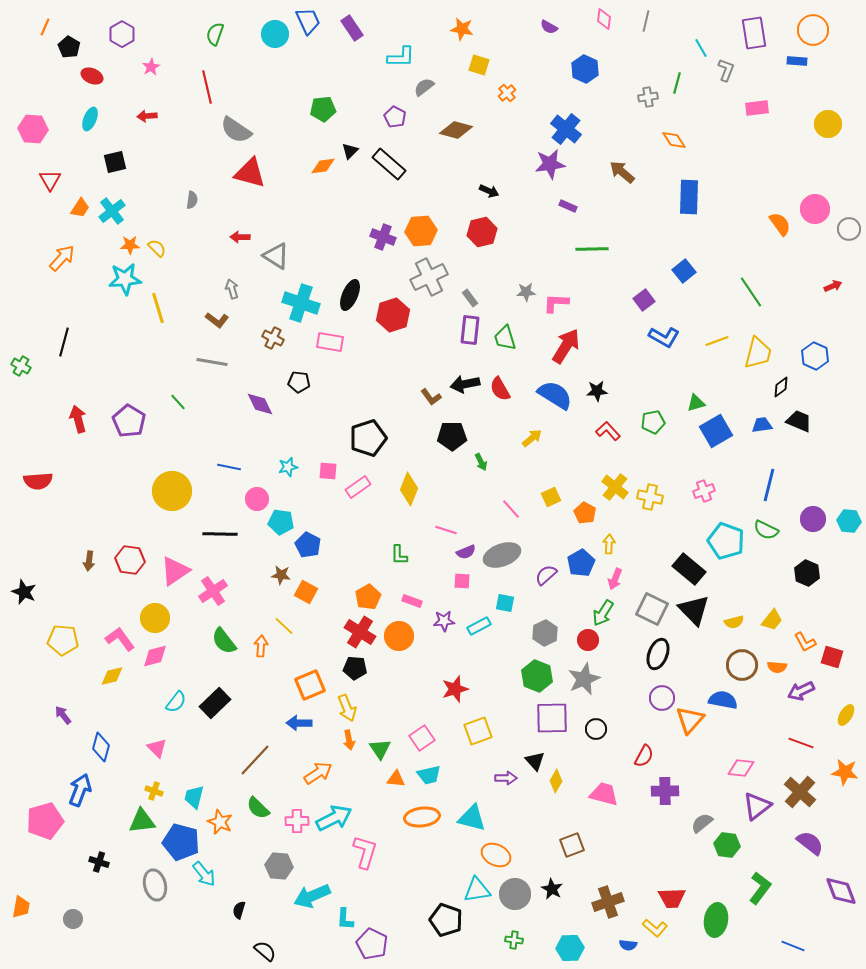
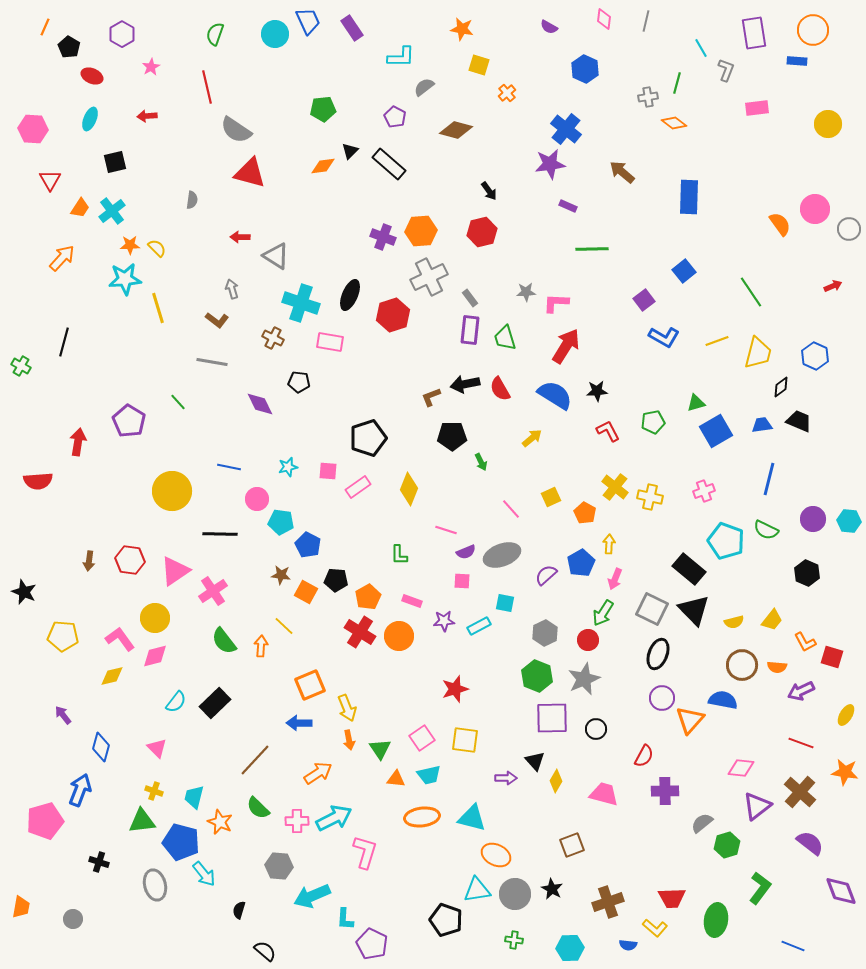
orange diamond at (674, 140): moved 17 px up; rotated 20 degrees counterclockwise
black arrow at (489, 191): rotated 30 degrees clockwise
brown L-shape at (431, 397): rotated 105 degrees clockwise
red arrow at (78, 419): moved 23 px down; rotated 24 degrees clockwise
red L-shape at (608, 431): rotated 15 degrees clockwise
blue line at (769, 485): moved 6 px up
yellow pentagon at (63, 640): moved 4 px up
black pentagon at (355, 668): moved 19 px left, 88 px up
yellow square at (478, 731): moved 13 px left, 9 px down; rotated 28 degrees clockwise
green hexagon at (727, 845): rotated 25 degrees counterclockwise
